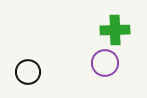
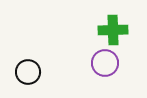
green cross: moved 2 px left
